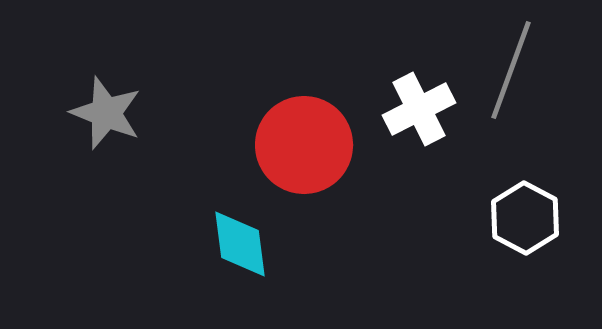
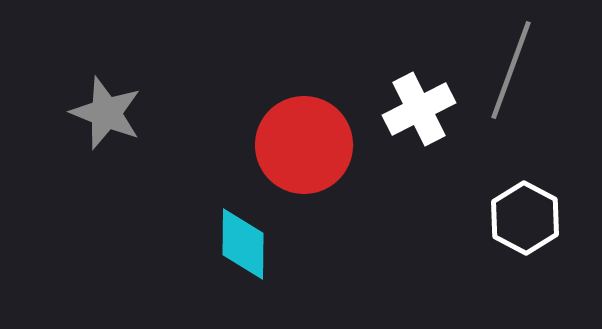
cyan diamond: moved 3 px right; rotated 8 degrees clockwise
